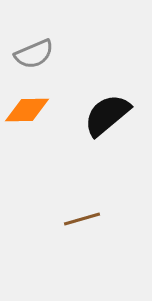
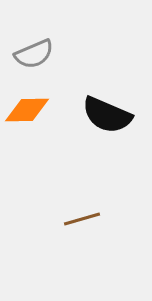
black semicircle: rotated 117 degrees counterclockwise
